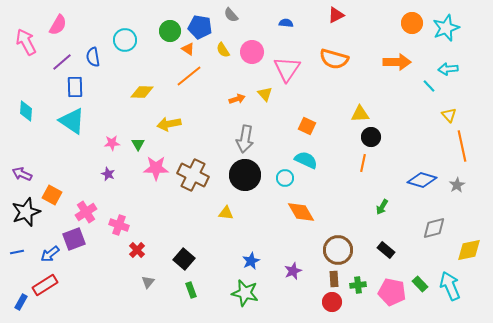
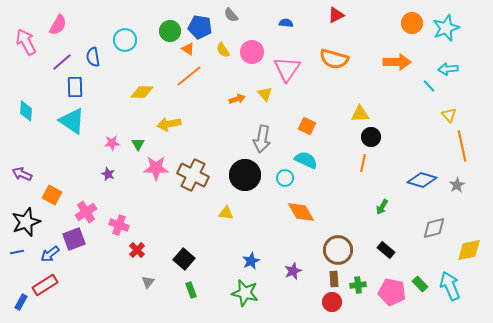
gray arrow at (245, 139): moved 17 px right
black star at (26, 212): moved 10 px down
